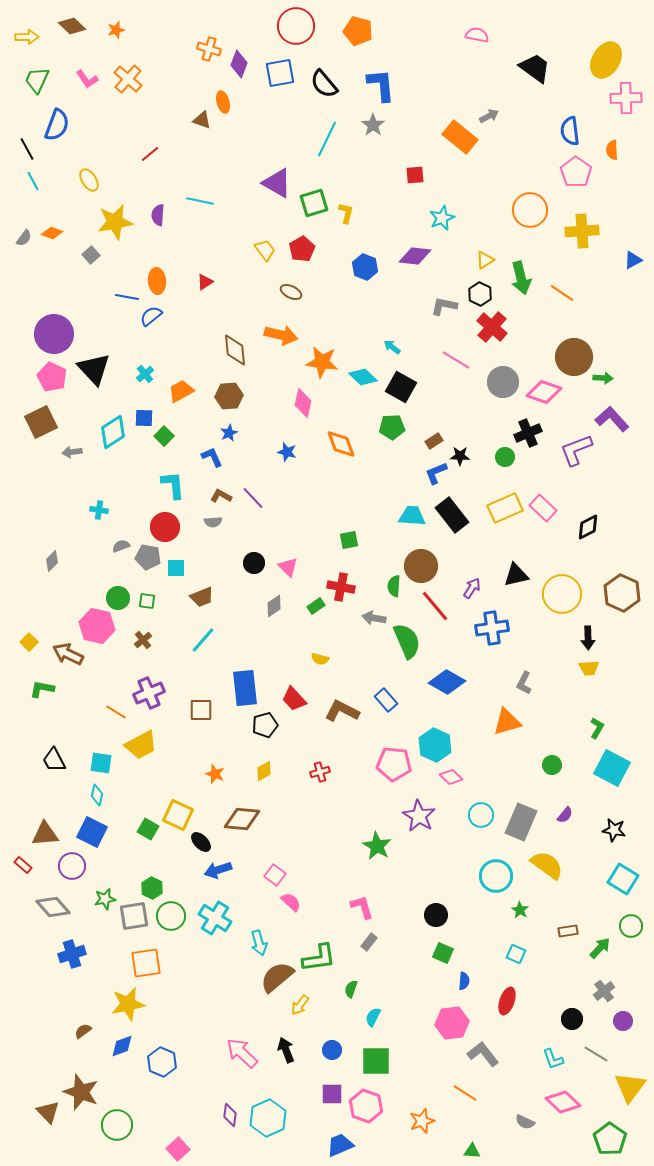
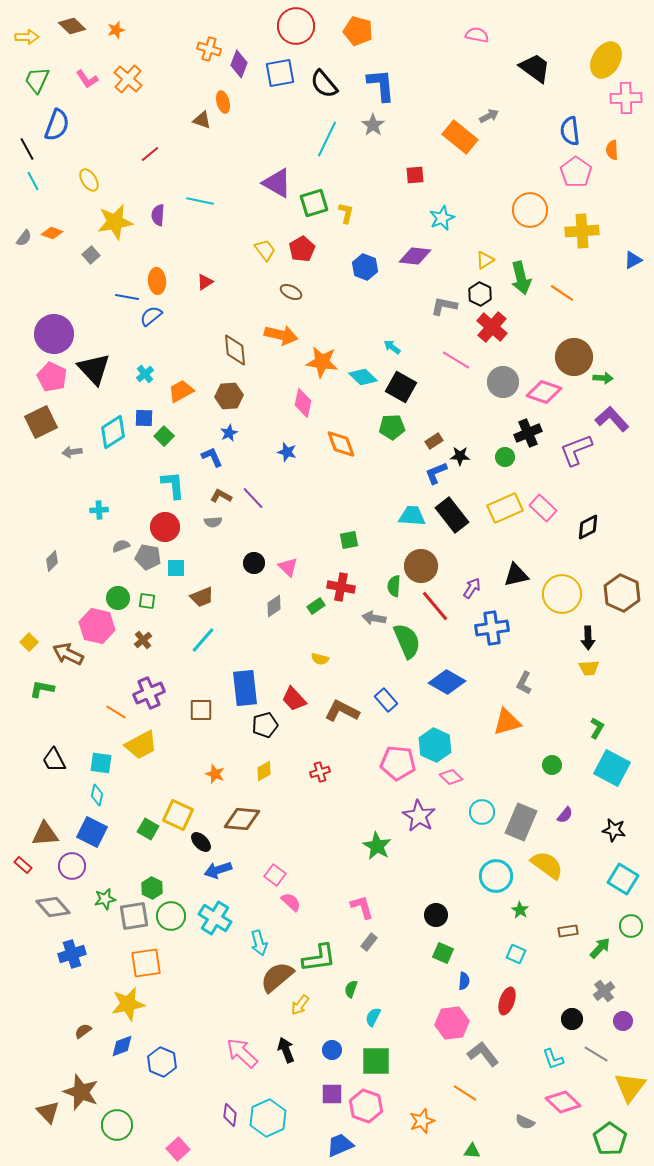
cyan cross at (99, 510): rotated 12 degrees counterclockwise
pink pentagon at (394, 764): moved 4 px right, 1 px up
cyan circle at (481, 815): moved 1 px right, 3 px up
